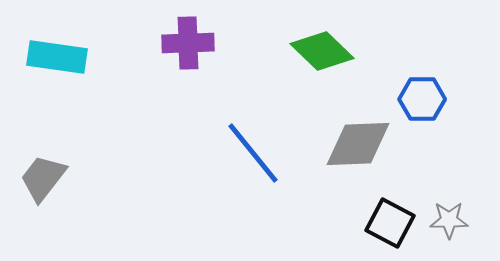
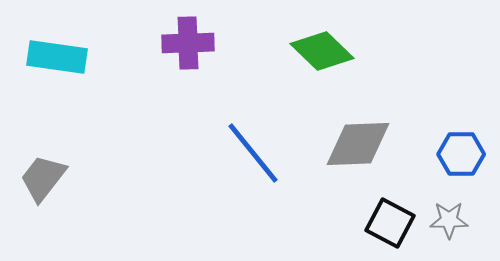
blue hexagon: moved 39 px right, 55 px down
